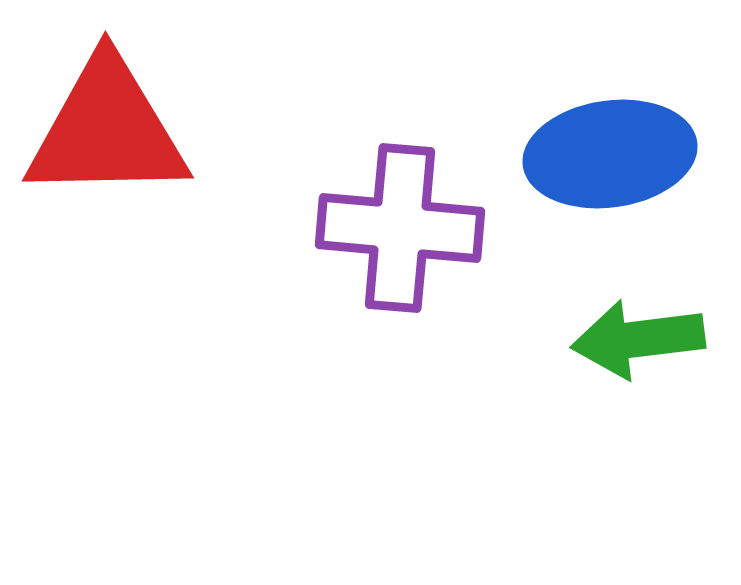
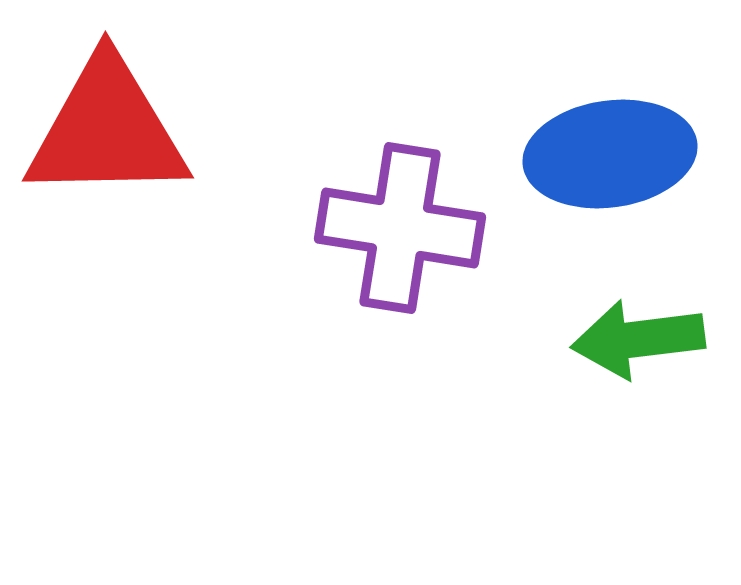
purple cross: rotated 4 degrees clockwise
